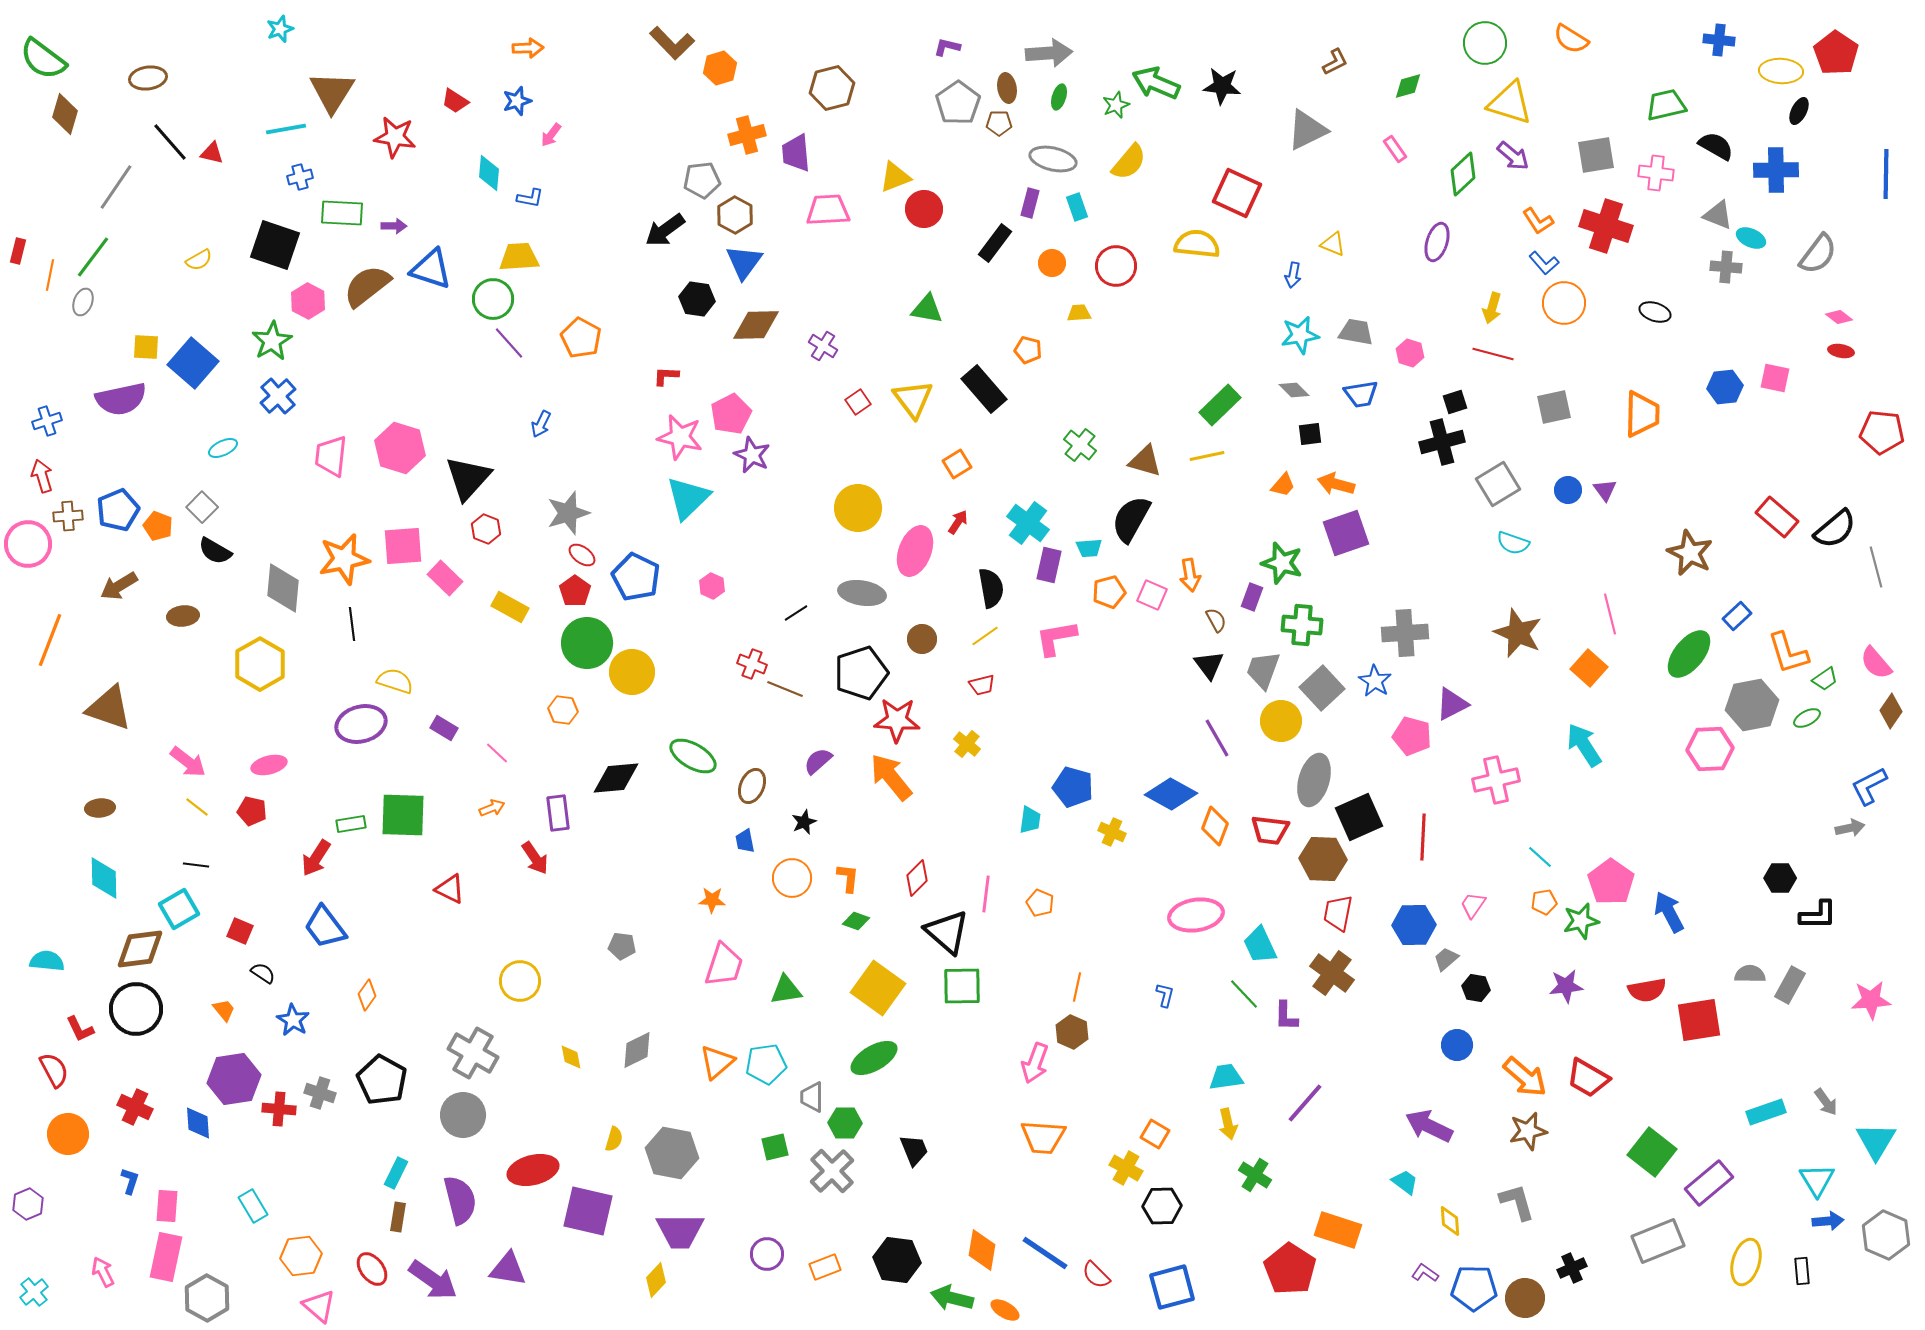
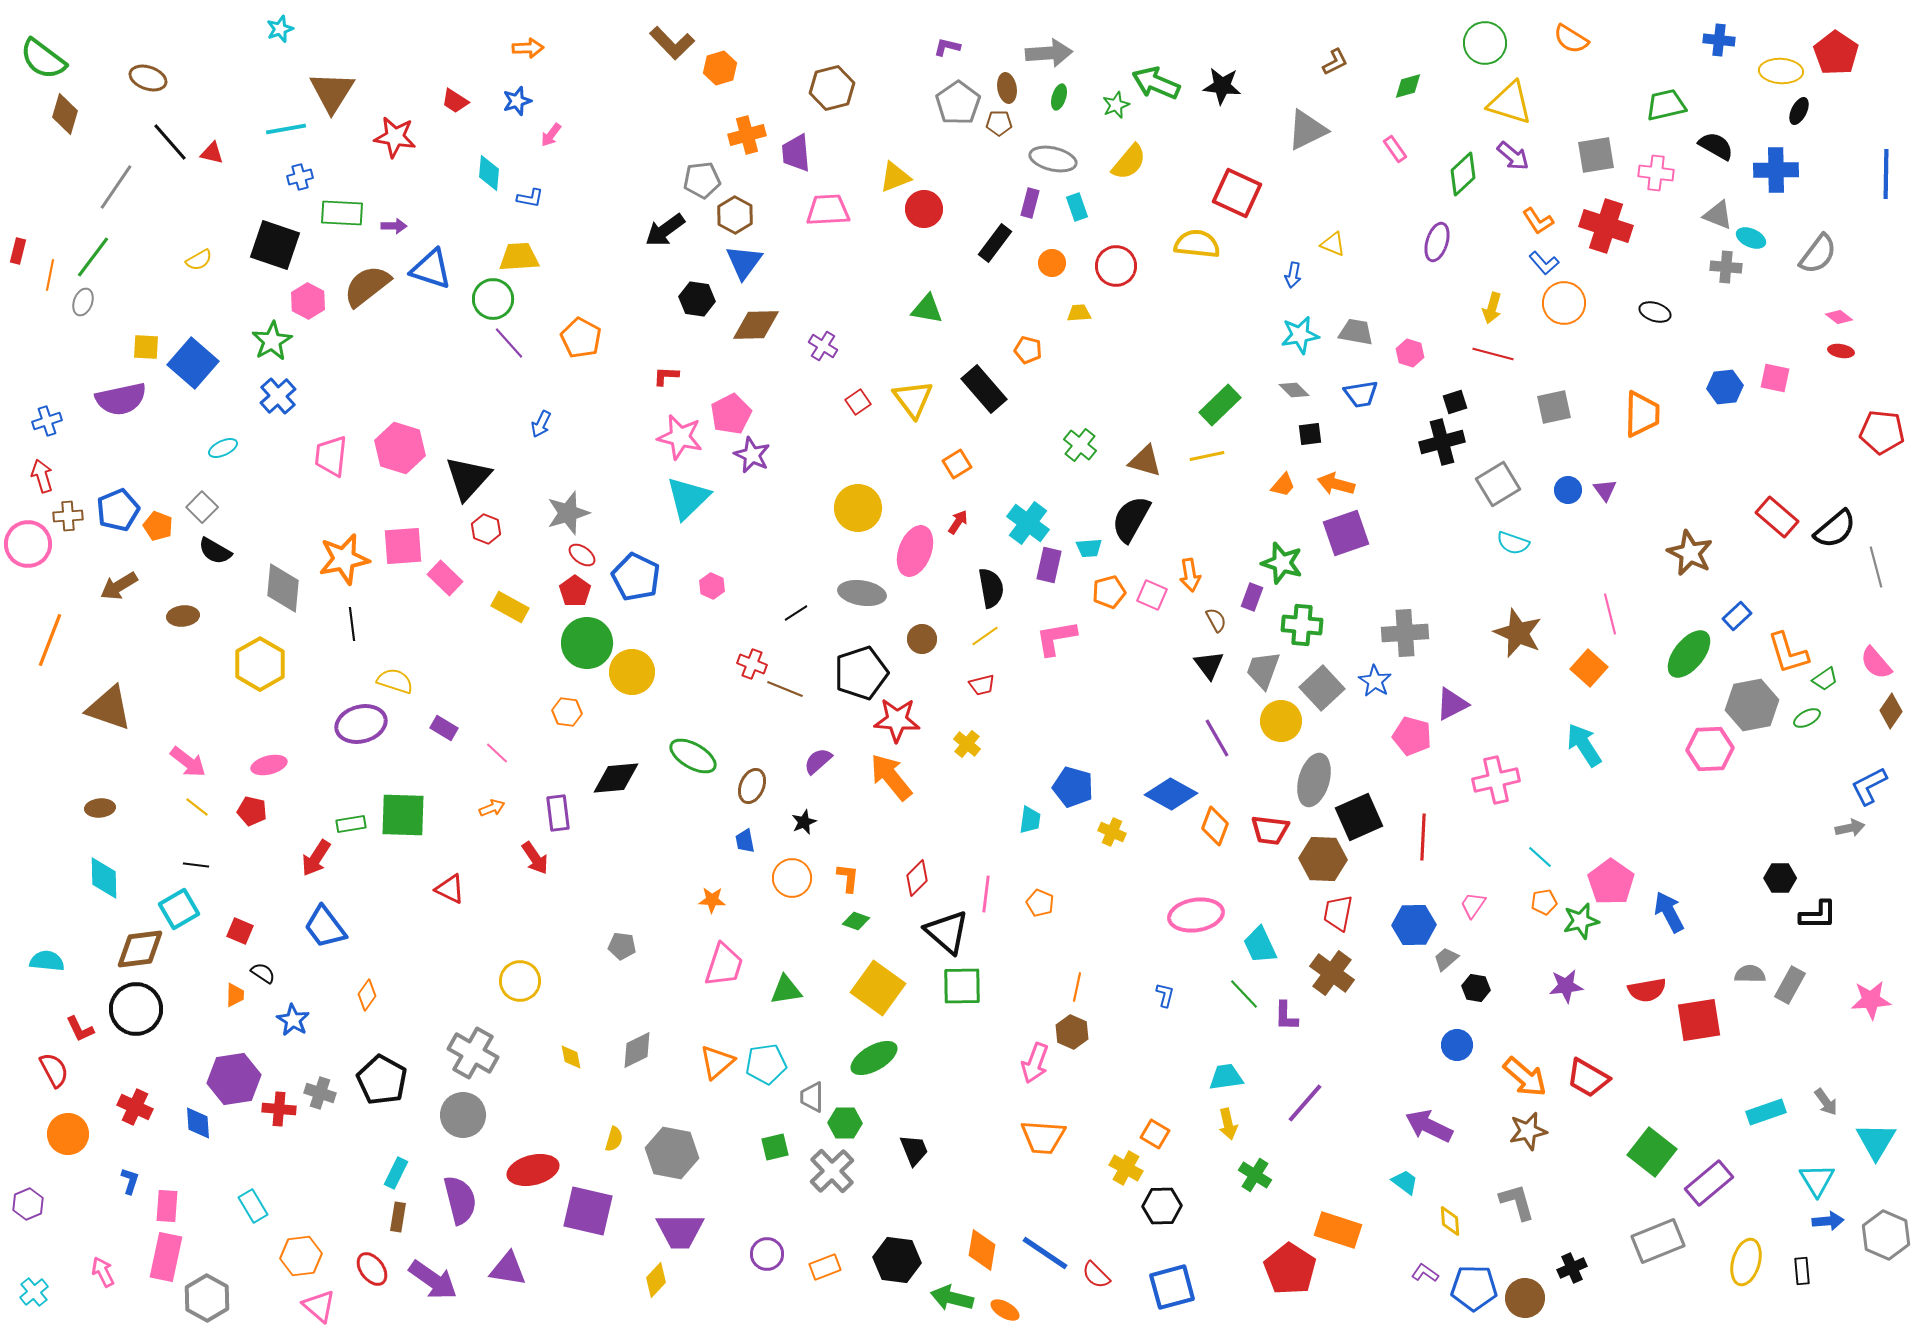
brown ellipse at (148, 78): rotated 27 degrees clockwise
orange hexagon at (563, 710): moved 4 px right, 2 px down
orange trapezoid at (224, 1010): moved 11 px right, 15 px up; rotated 40 degrees clockwise
